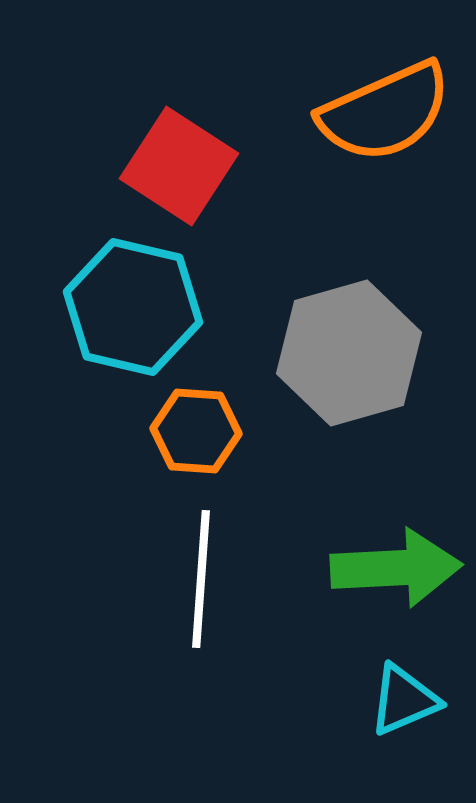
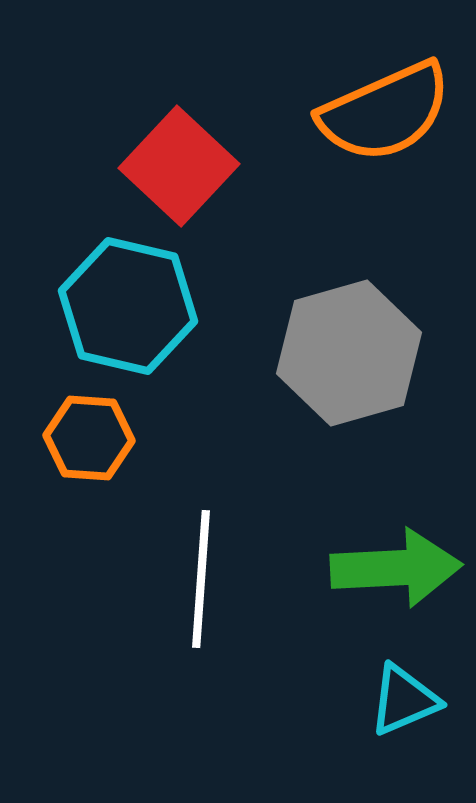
red square: rotated 10 degrees clockwise
cyan hexagon: moved 5 px left, 1 px up
orange hexagon: moved 107 px left, 7 px down
